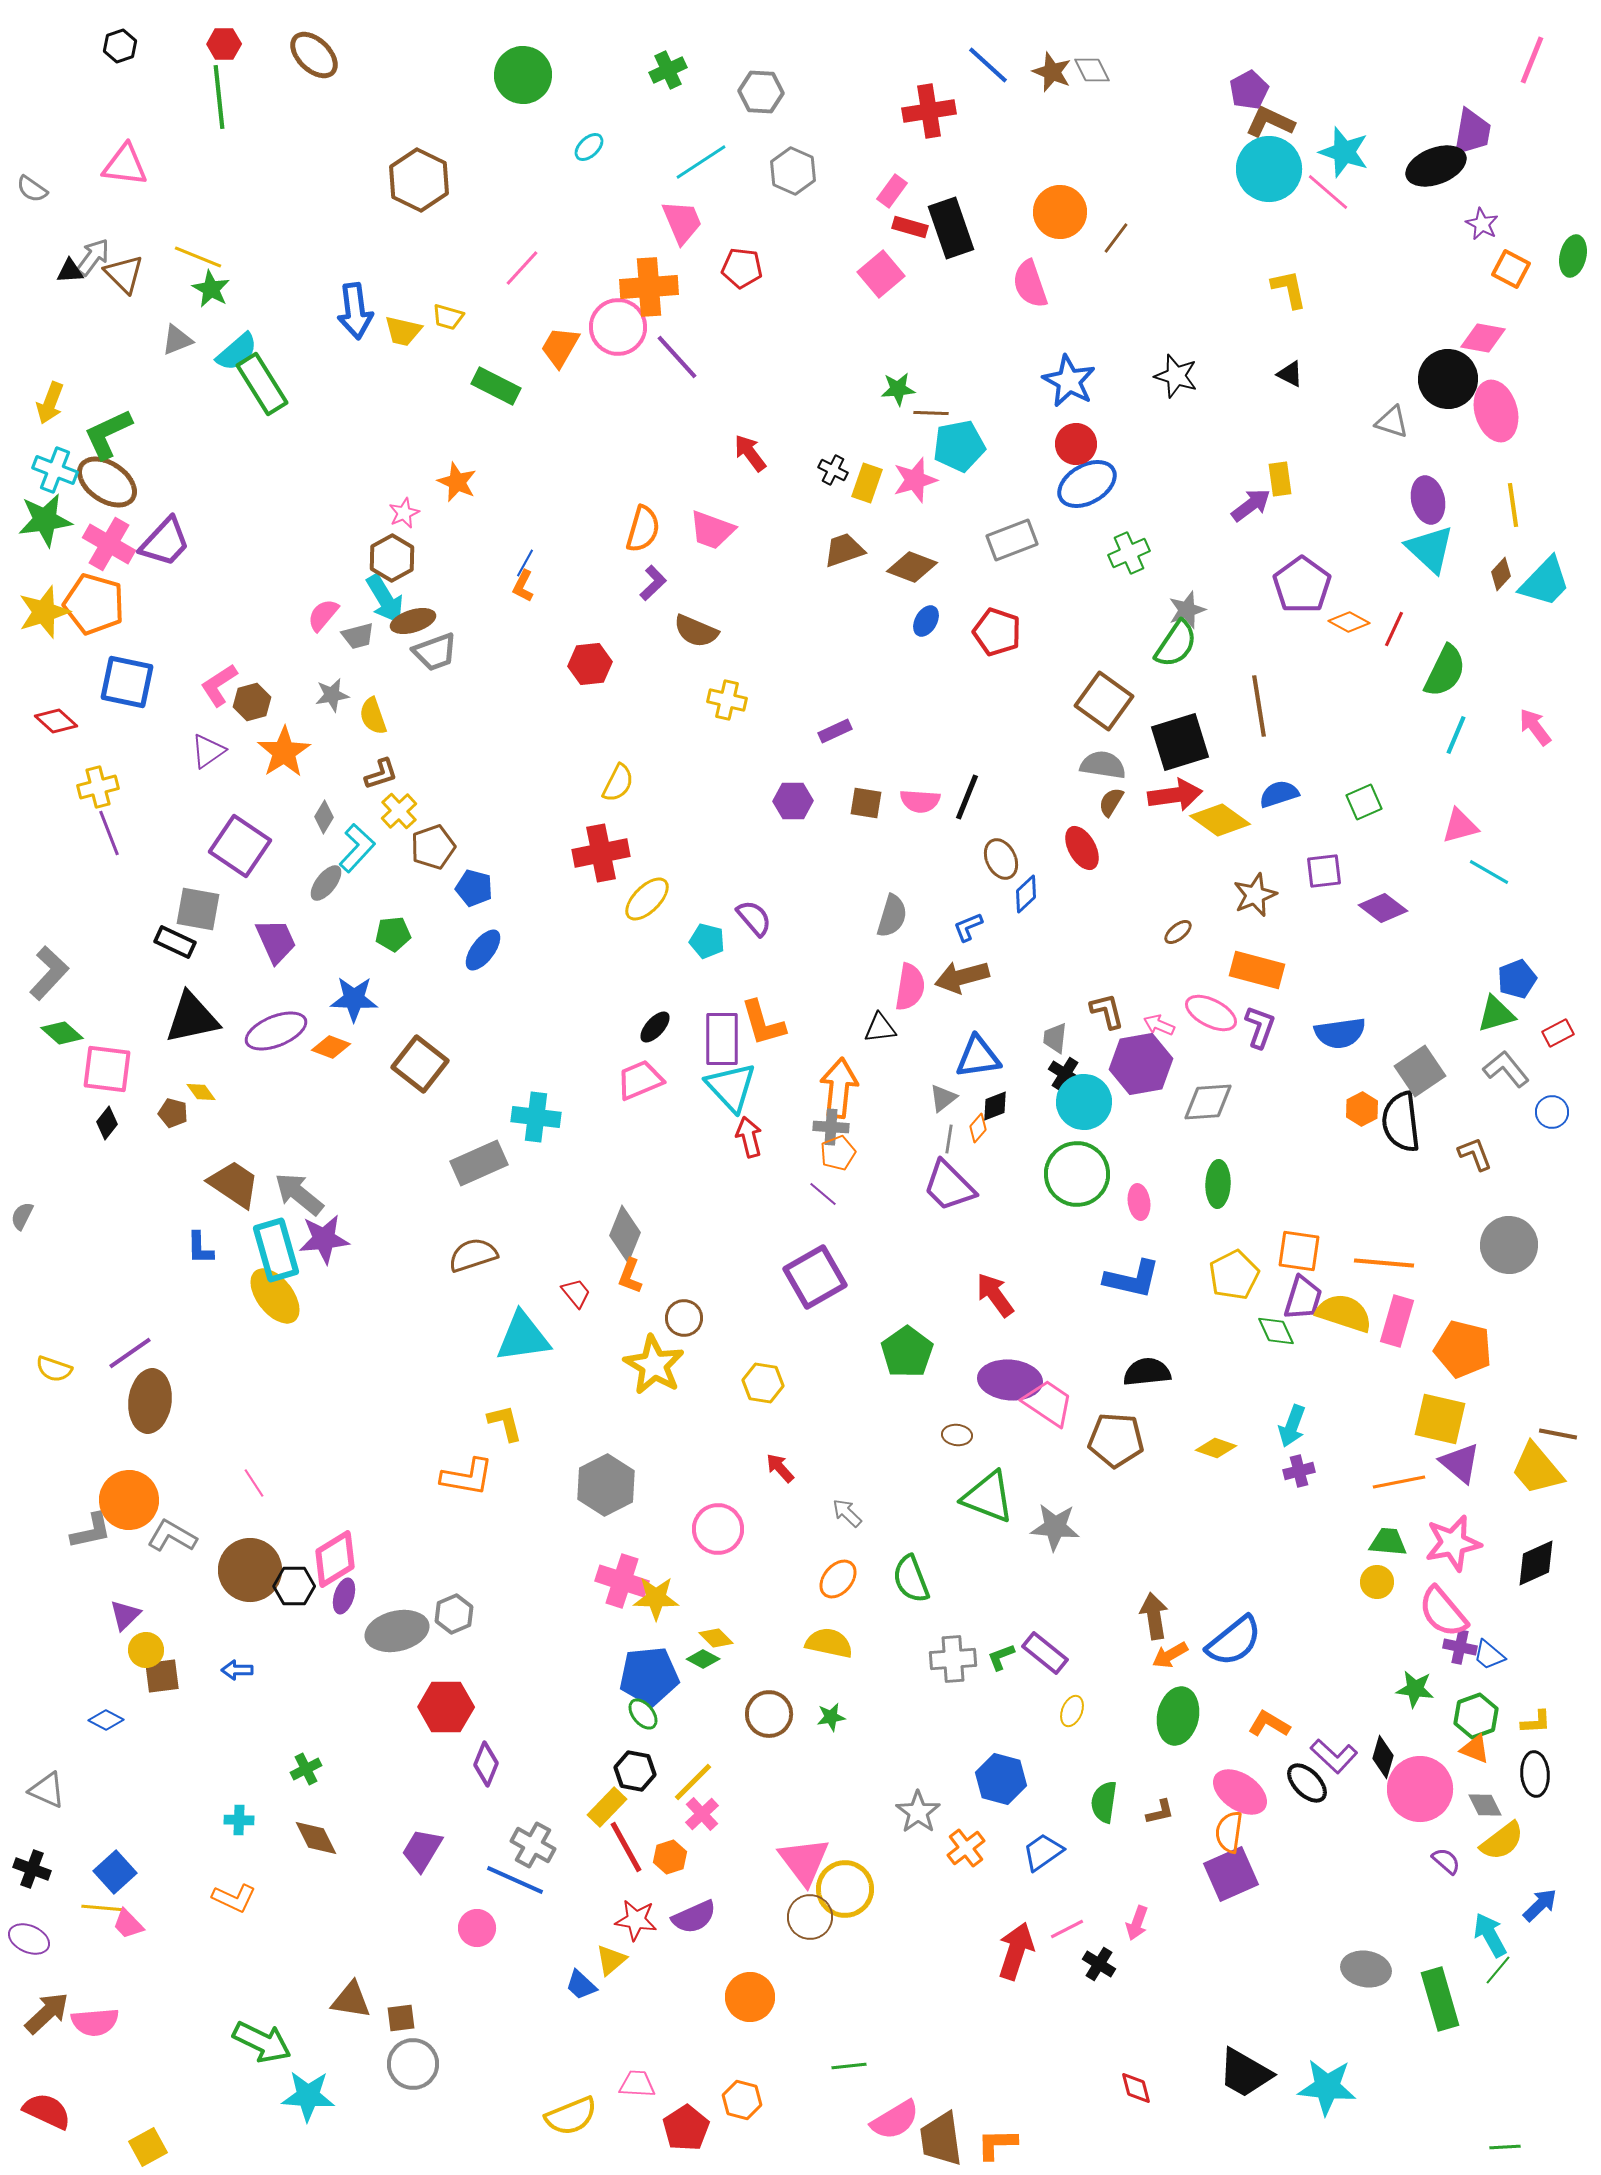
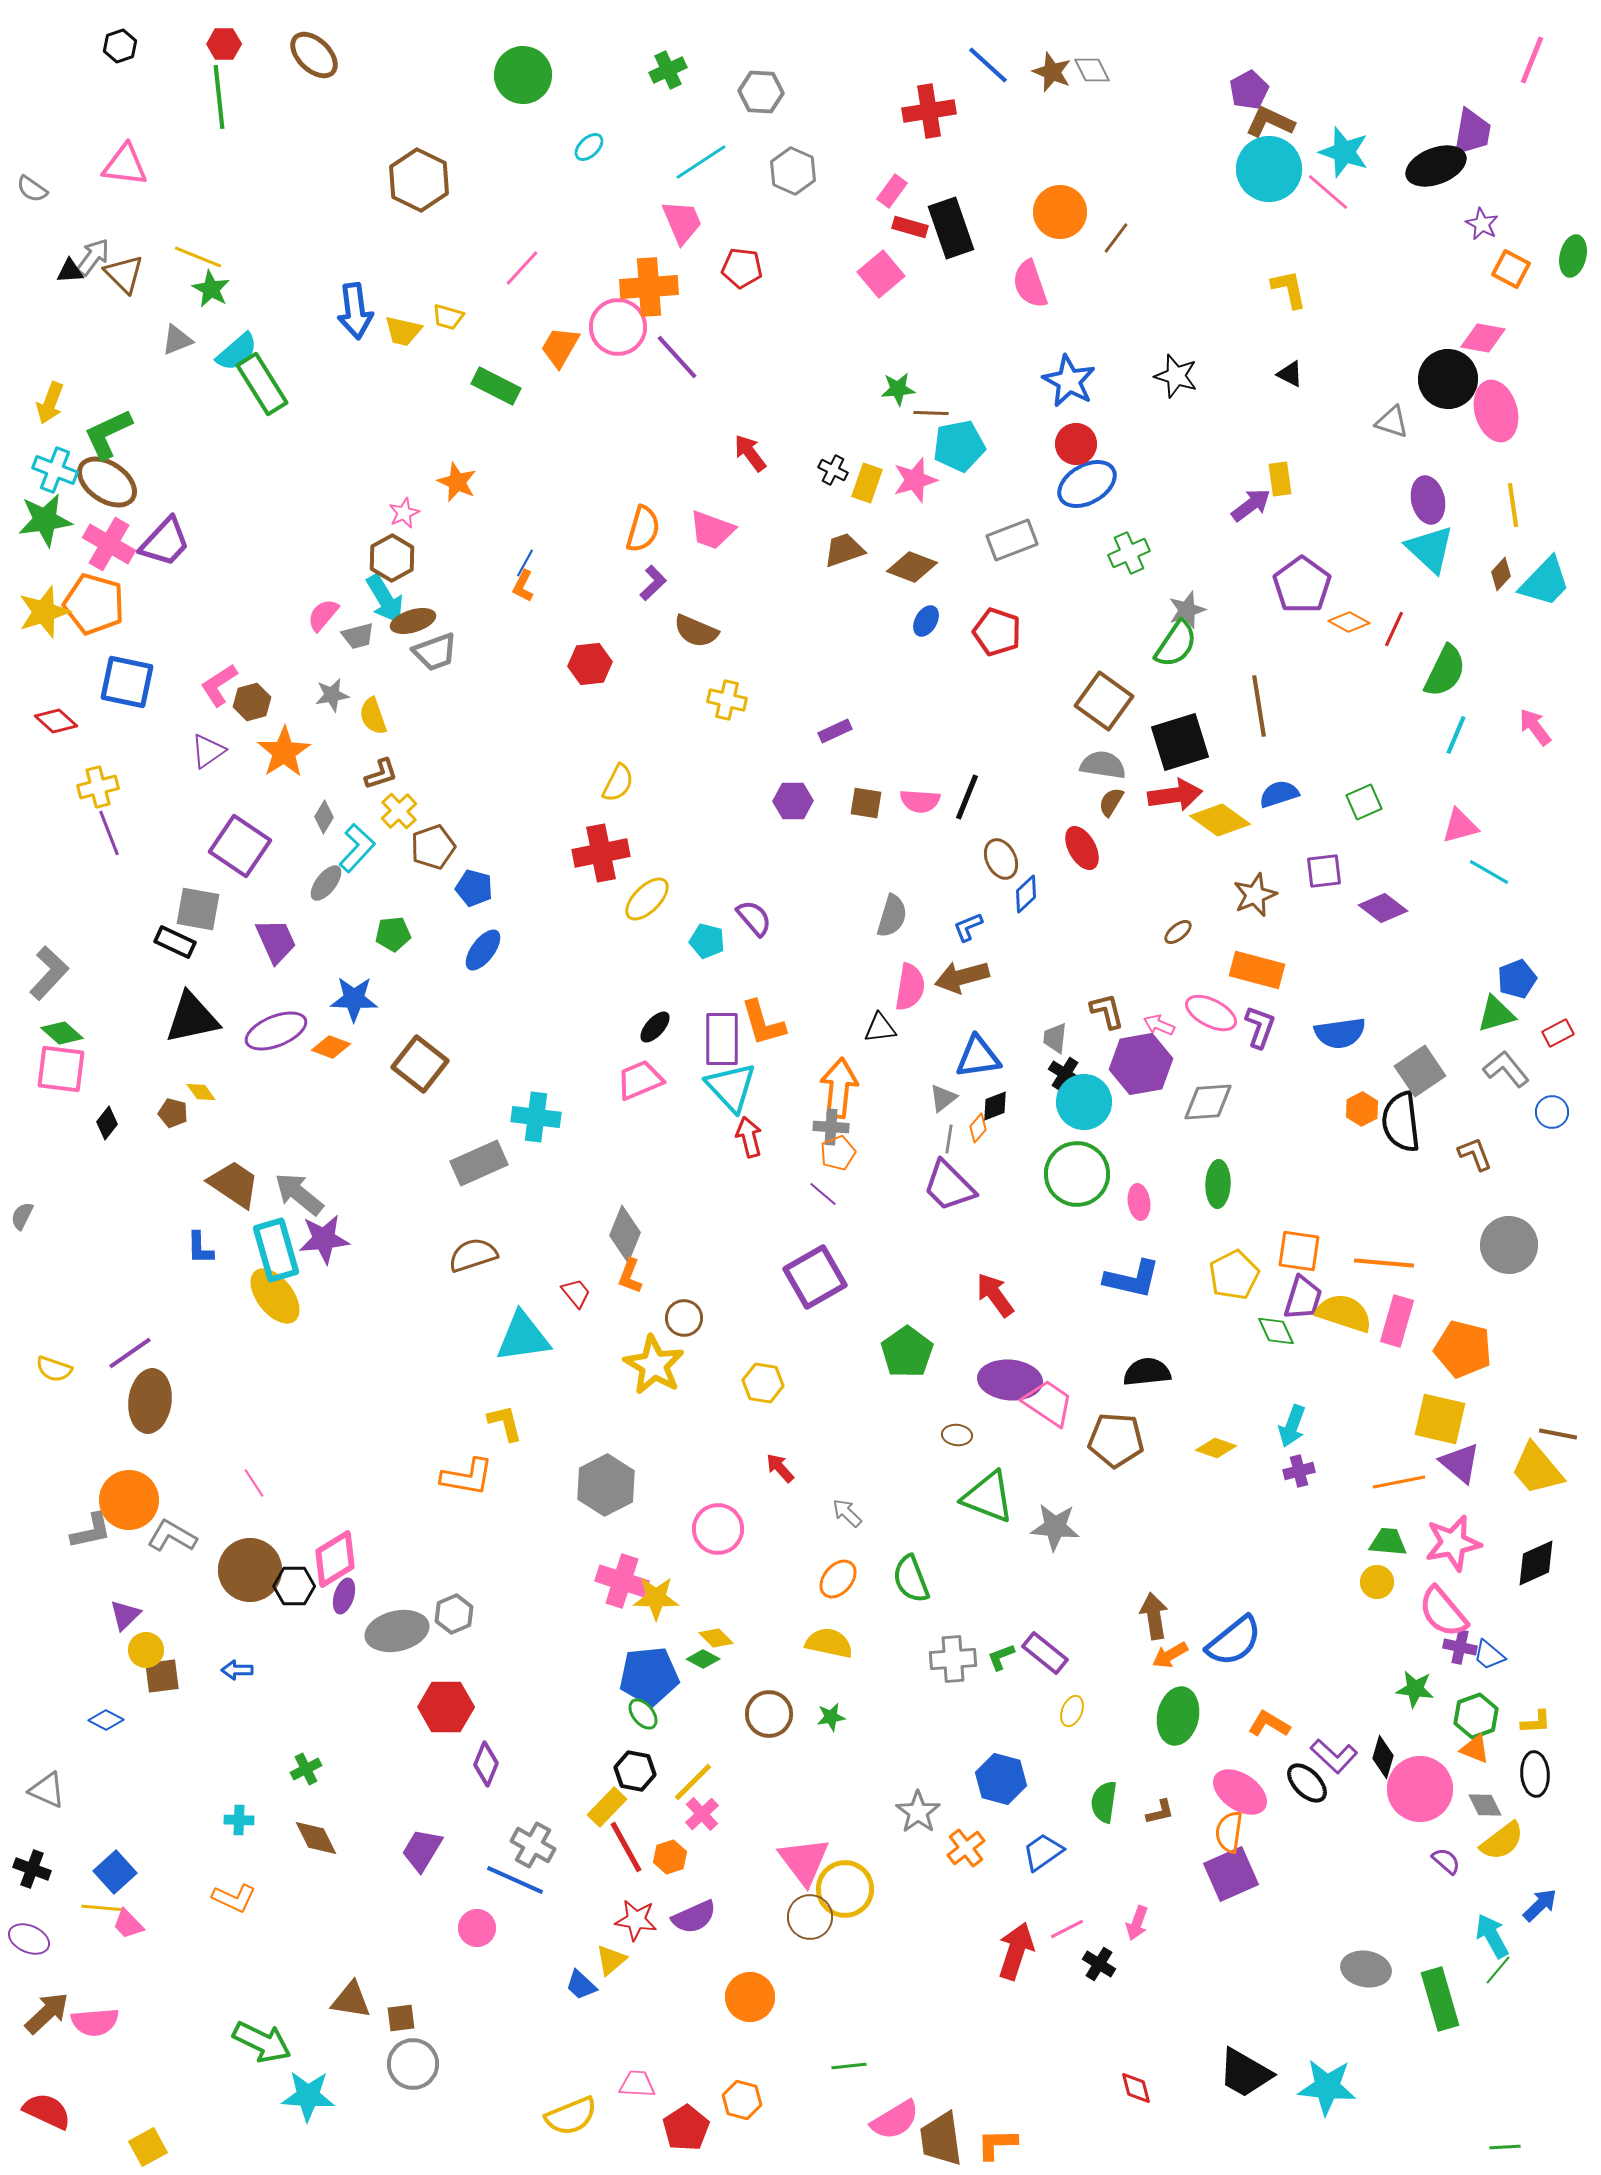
pink square at (107, 1069): moved 46 px left
cyan arrow at (1490, 1935): moved 2 px right, 1 px down
